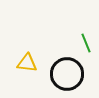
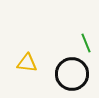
black circle: moved 5 px right
